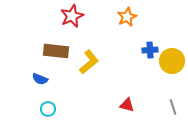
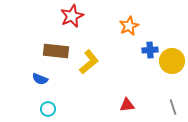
orange star: moved 2 px right, 9 px down
red triangle: rotated 21 degrees counterclockwise
